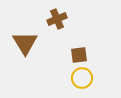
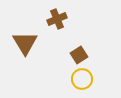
brown square: rotated 24 degrees counterclockwise
yellow circle: moved 1 px down
